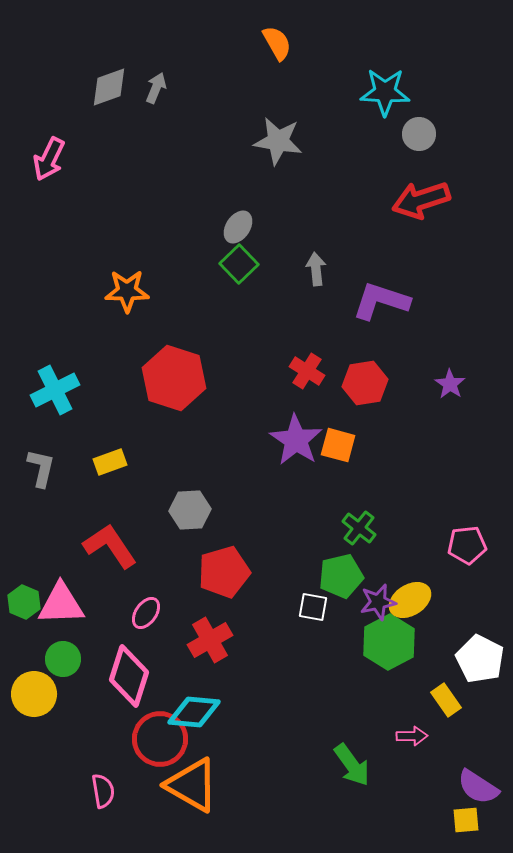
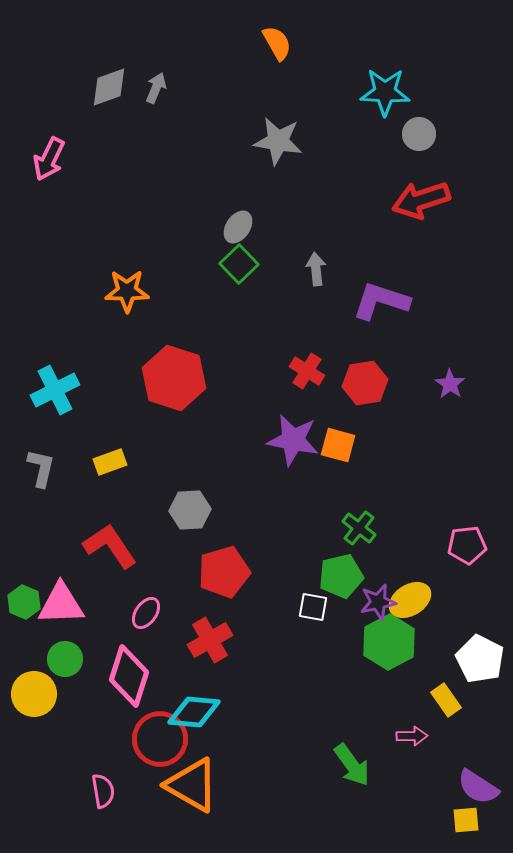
purple star at (296, 440): moved 3 px left; rotated 22 degrees counterclockwise
green circle at (63, 659): moved 2 px right
